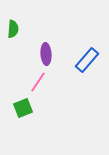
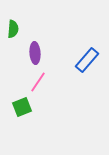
purple ellipse: moved 11 px left, 1 px up
green square: moved 1 px left, 1 px up
